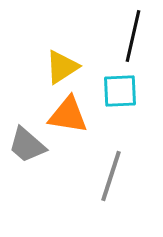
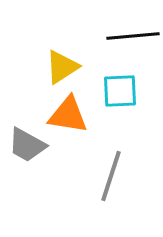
black line: rotated 72 degrees clockwise
gray trapezoid: rotated 12 degrees counterclockwise
